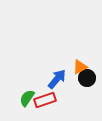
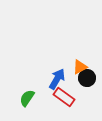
blue arrow: rotated 10 degrees counterclockwise
red rectangle: moved 19 px right, 3 px up; rotated 55 degrees clockwise
